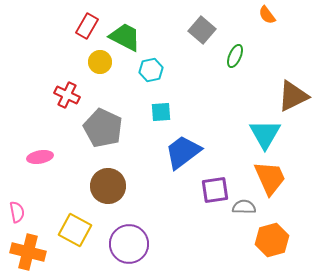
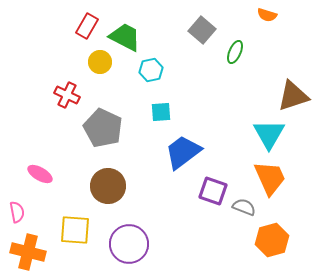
orange semicircle: rotated 36 degrees counterclockwise
green ellipse: moved 4 px up
brown triangle: rotated 8 degrees clockwise
cyan triangle: moved 4 px right
pink ellipse: moved 17 px down; rotated 40 degrees clockwise
purple square: moved 2 px left, 1 px down; rotated 28 degrees clockwise
gray semicircle: rotated 20 degrees clockwise
yellow square: rotated 24 degrees counterclockwise
